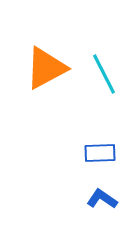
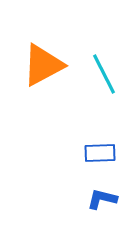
orange triangle: moved 3 px left, 3 px up
blue L-shape: rotated 20 degrees counterclockwise
